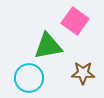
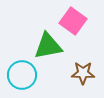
pink square: moved 2 px left
cyan circle: moved 7 px left, 3 px up
